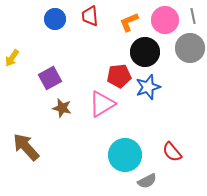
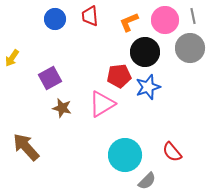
gray semicircle: rotated 18 degrees counterclockwise
